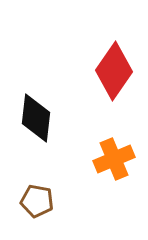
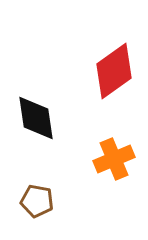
red diamond: rotated 20 degrees clockwise
black diamond: rotated 15 degrees counterclockwise
